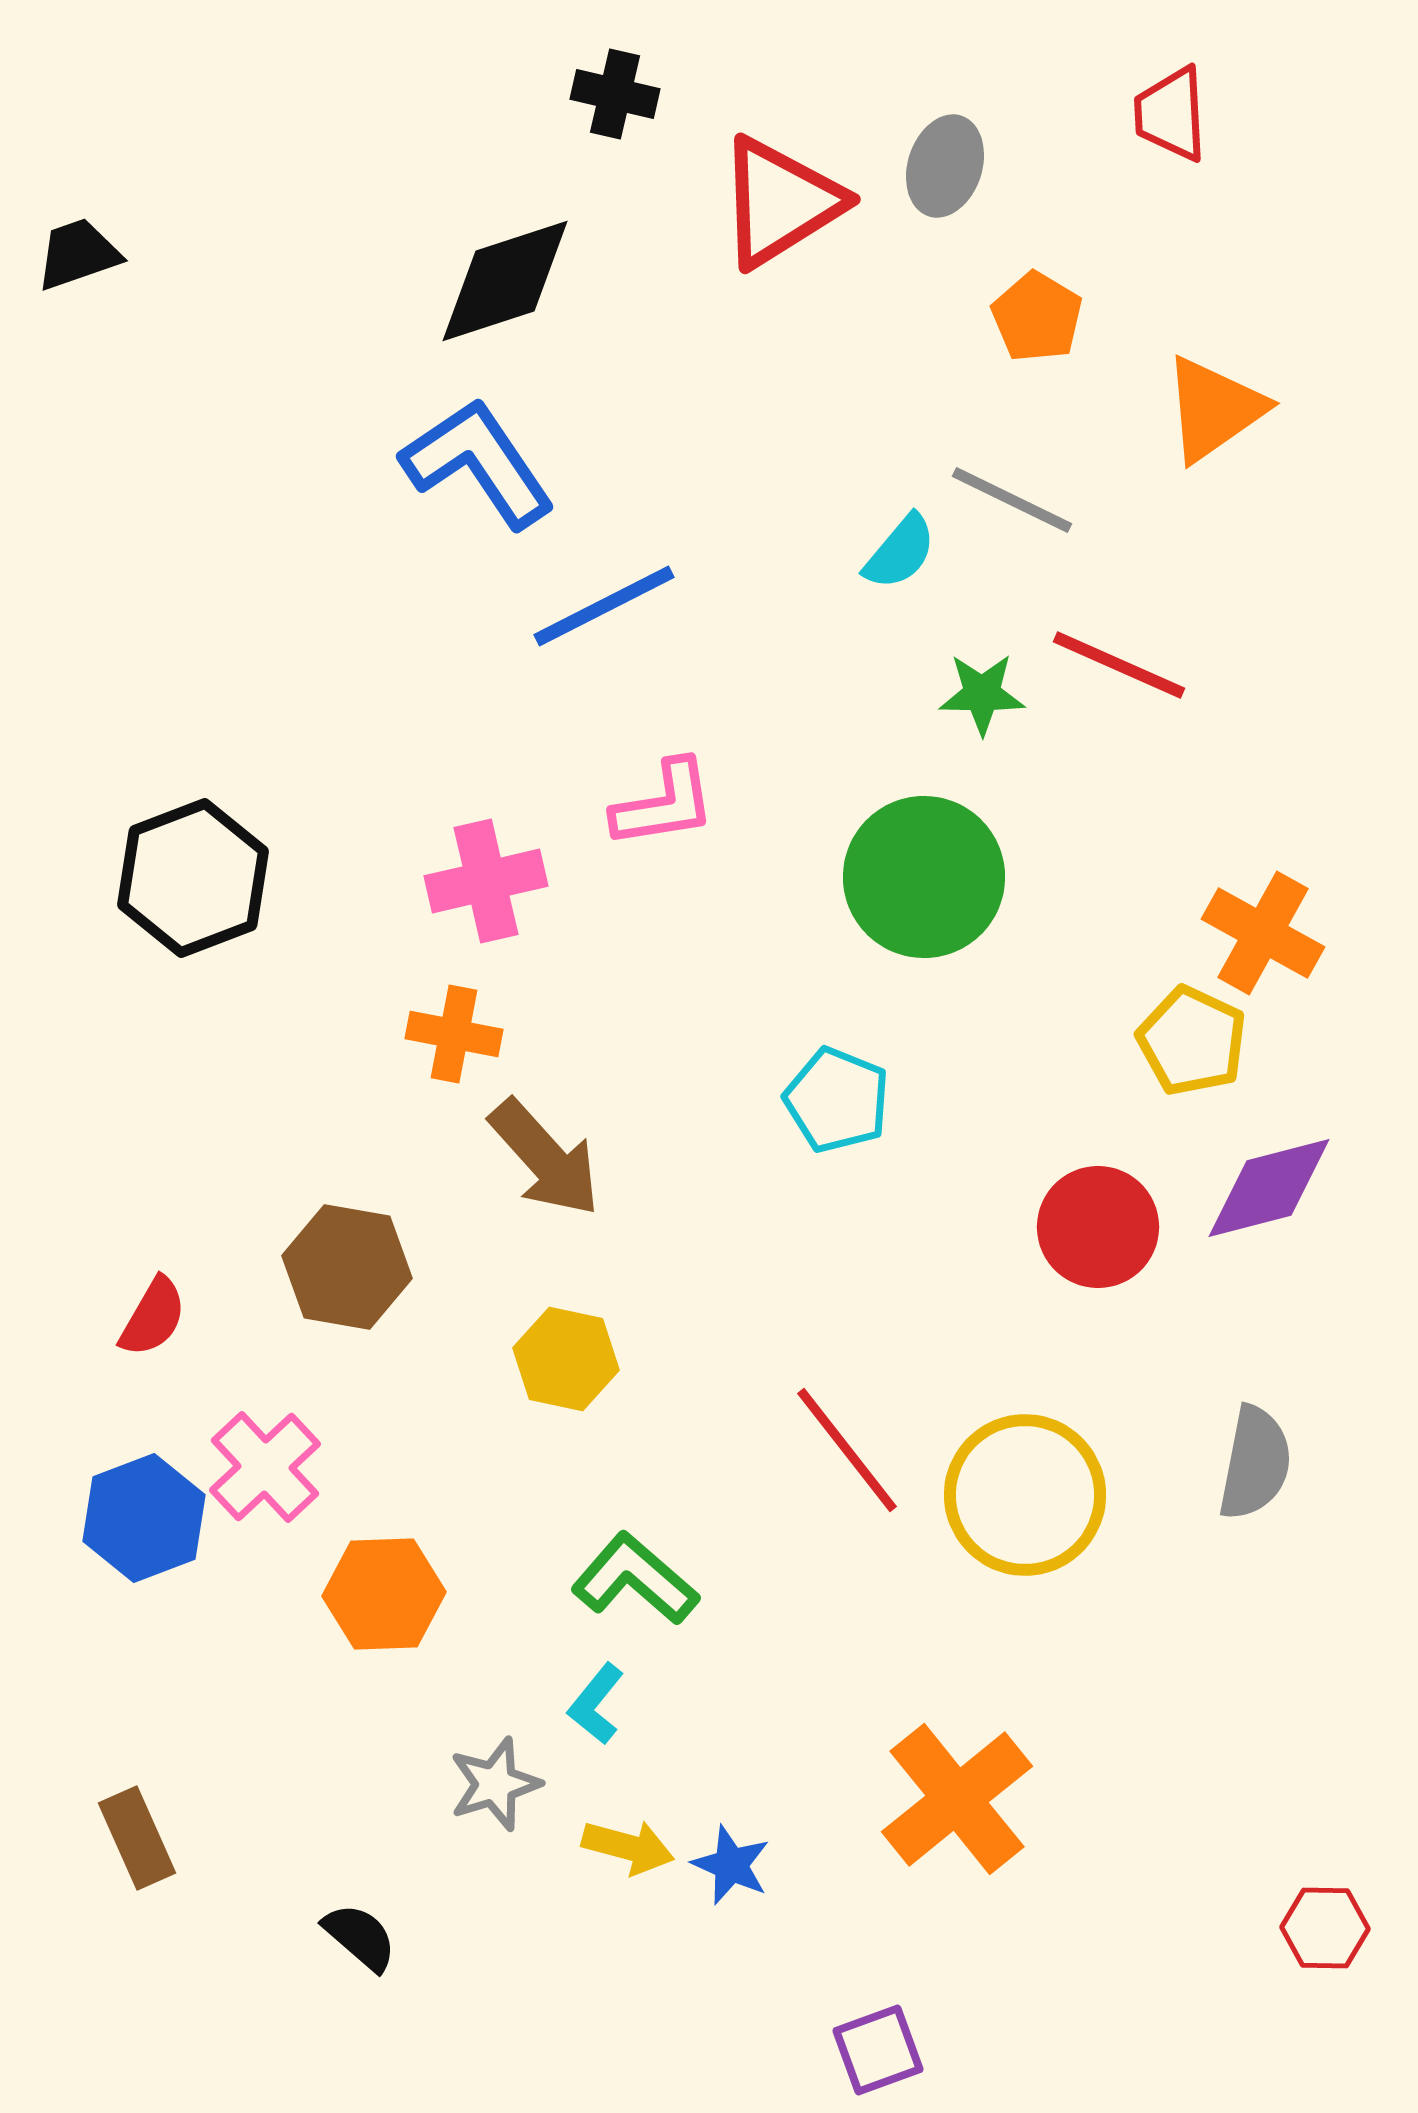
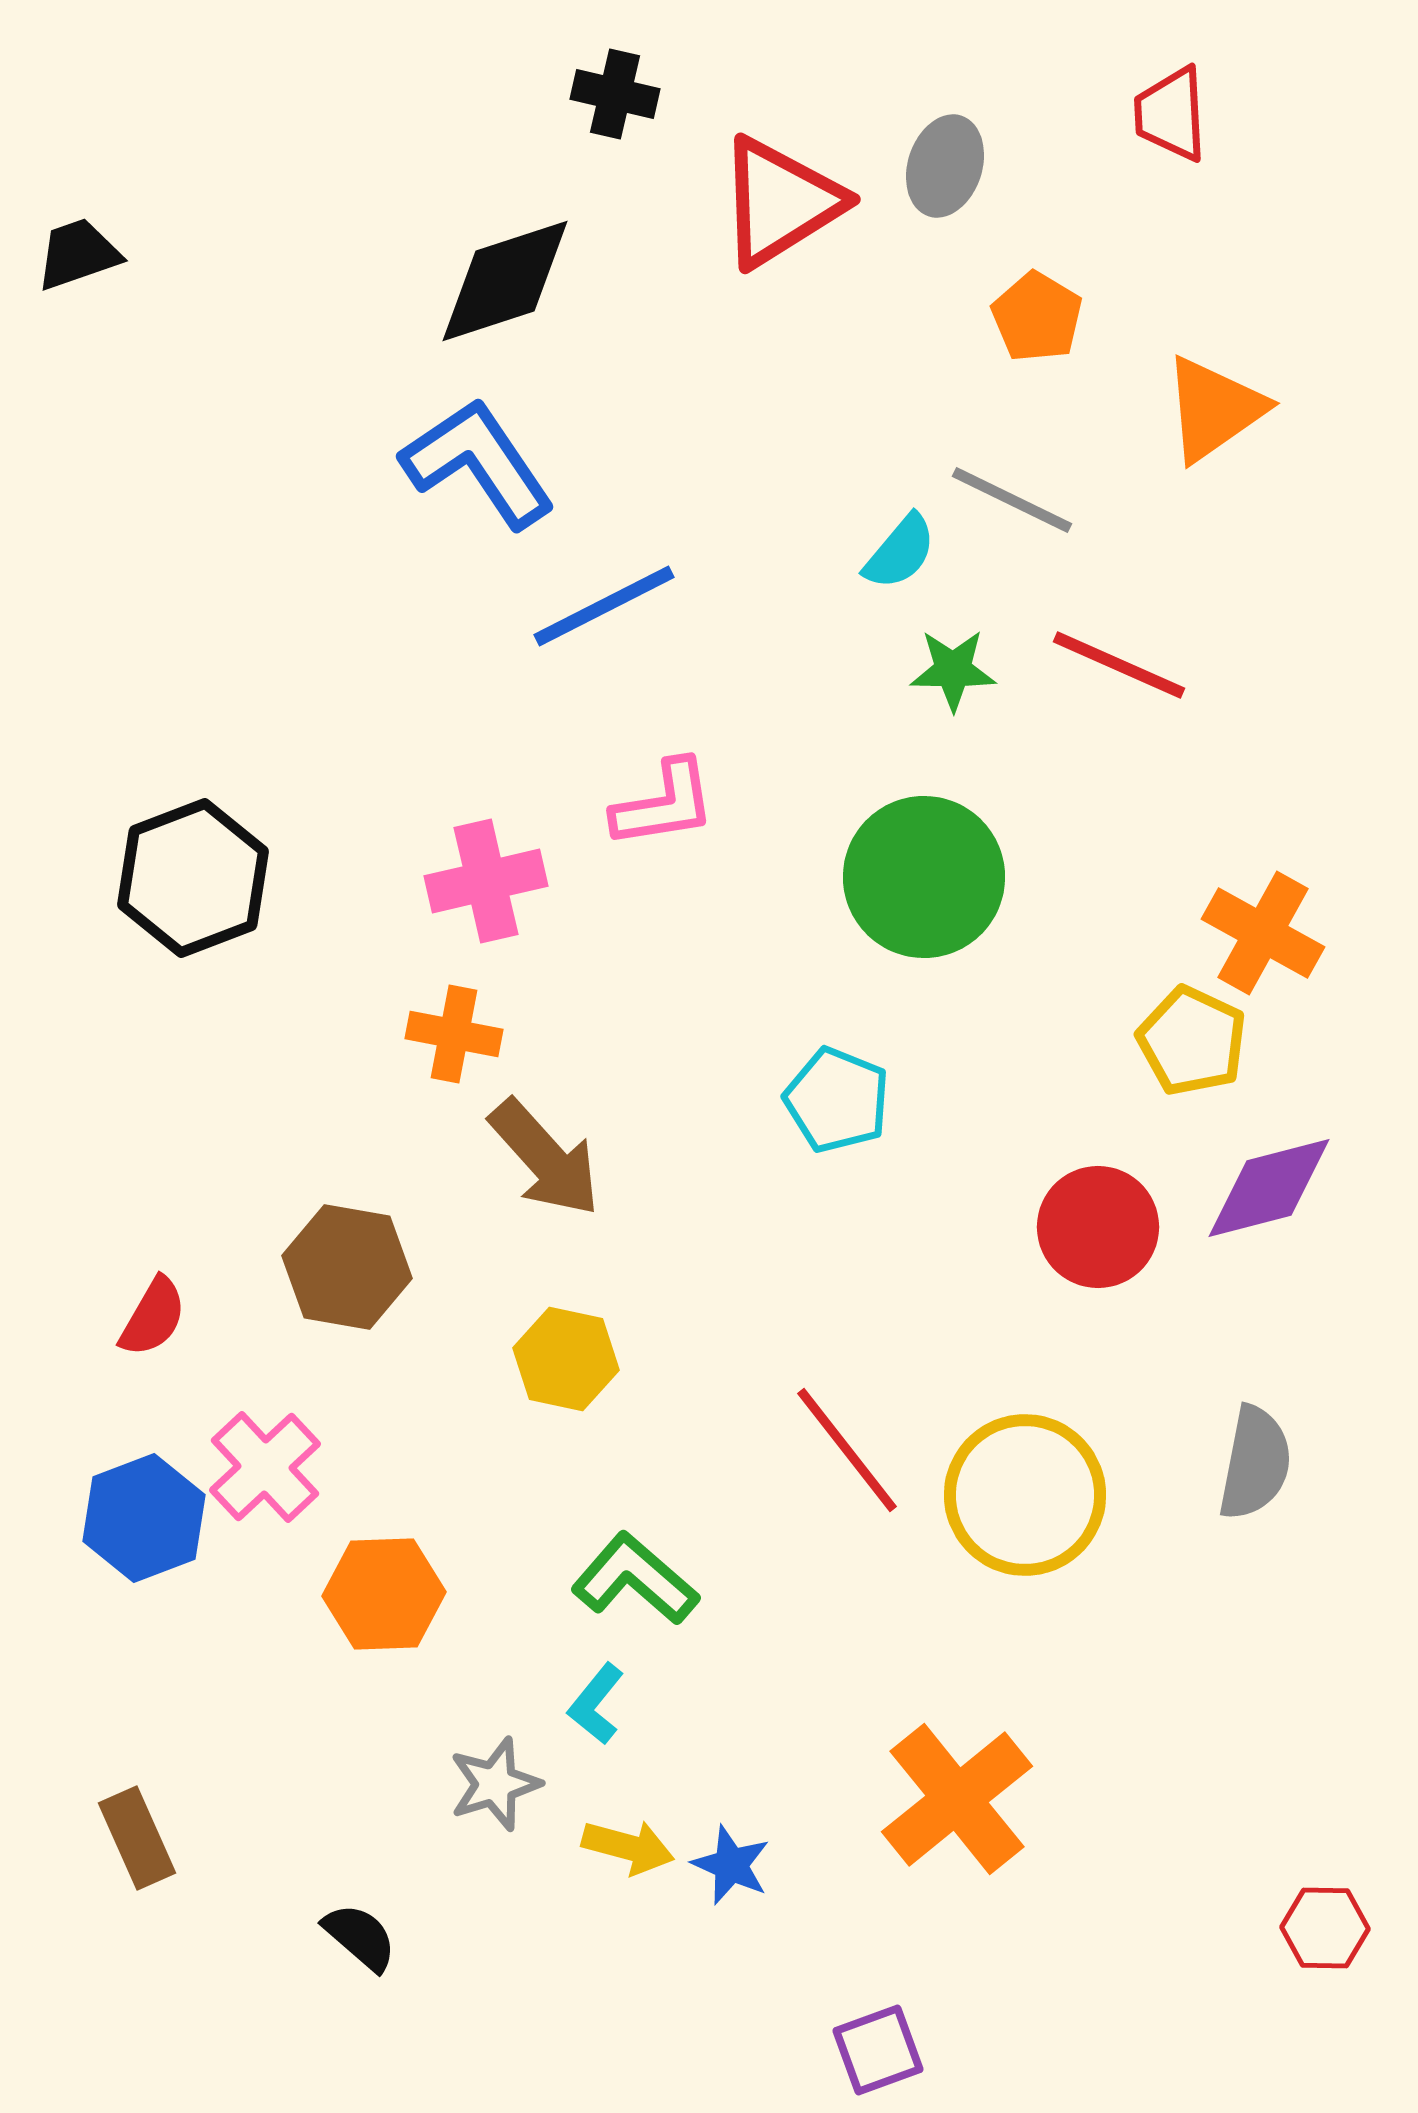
green star at (982, 694): moved 29 px left, 24 px up
